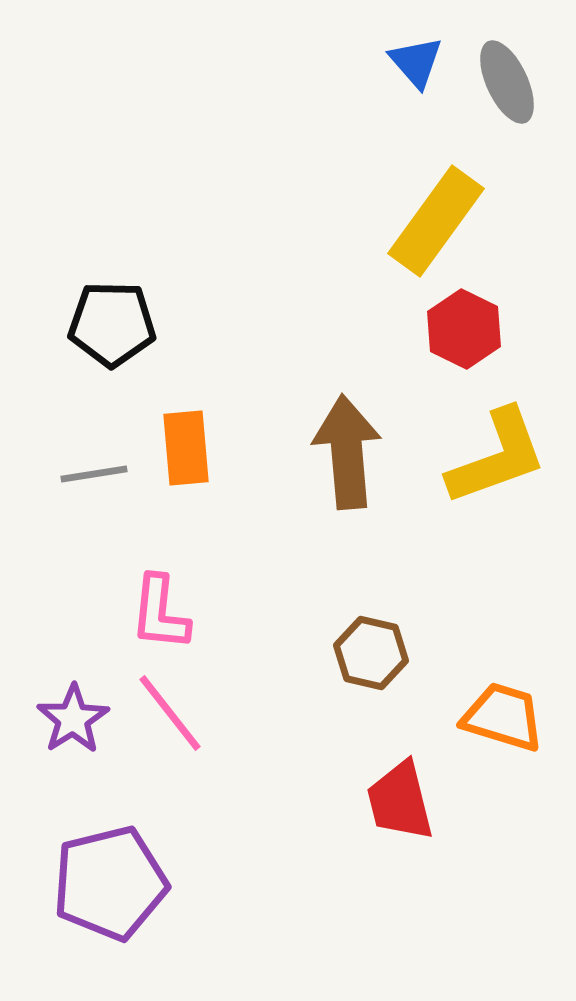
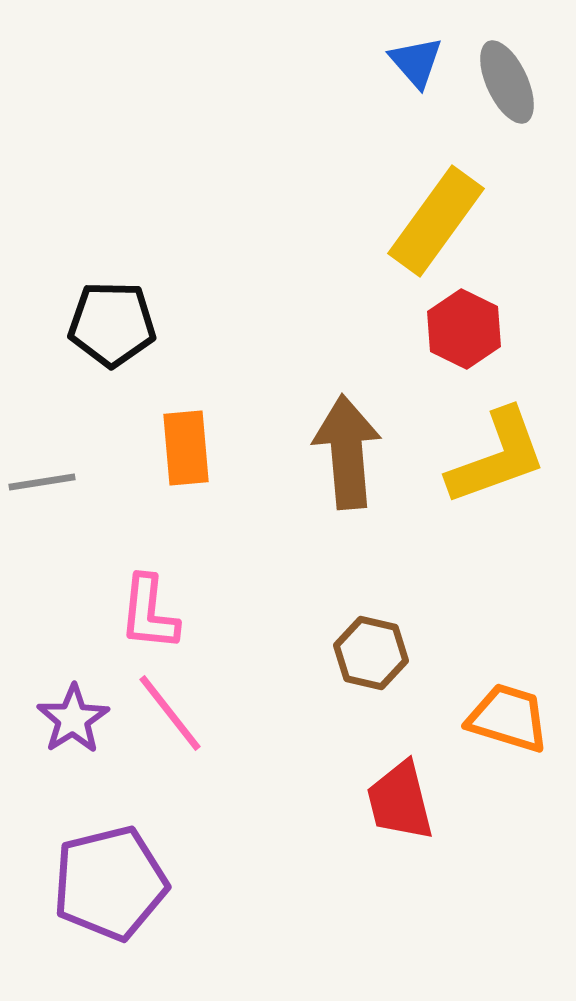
gray line: moved 52 px left, 8 px down
pink L-shape: moved 11 px left
orange trapezoid: moved 5 px right, 1 px down
